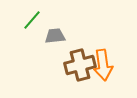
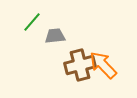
green line: moved 2 px down
orange arrow: rotated 144 degrees clockwise
